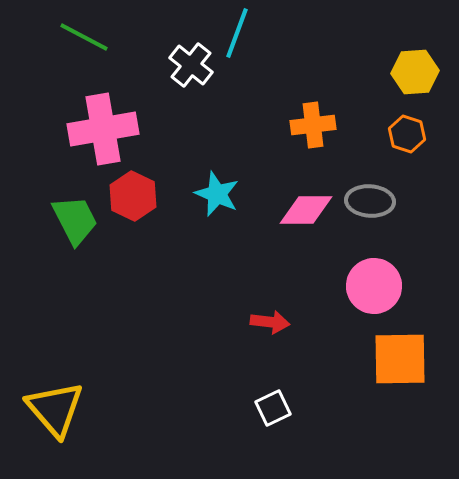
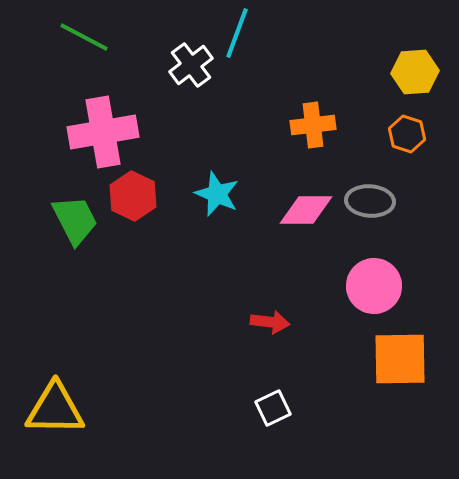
white cross: rotated 15 degrees clockwise
pink cross: moved 3 px down
yellow triangle: rotated 48 degrees counterclockwise
